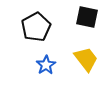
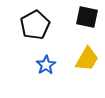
black pentagon: moved 1 px left, 2 px up
yellow trapezoid: moved 1 px right; rotated 68 degrees clockwise
